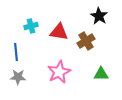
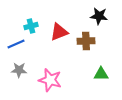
black star: rotated 24 degrees counterclockwise
red triangle: rotated 30 degrees counterclockwise
brown cross: rotated 30 degrees clockwise
blue line: moved 8 px up; rotated 72 degrees clockwise
pink star: moved 9 px left, 8 px down; rotated 30 degrees counterclockwise
gray star: moved 1 px right, 7 px up
